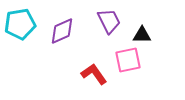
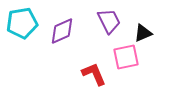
cyan pentagon: moved 2 px right, 1 px up
black triangle: moved 1 px right, 2 px up; rotated 24 degrees counterclockwise
pink square: moved 2 px left, 3 px up
red L-shape: rotated 12 degrees clockwise
